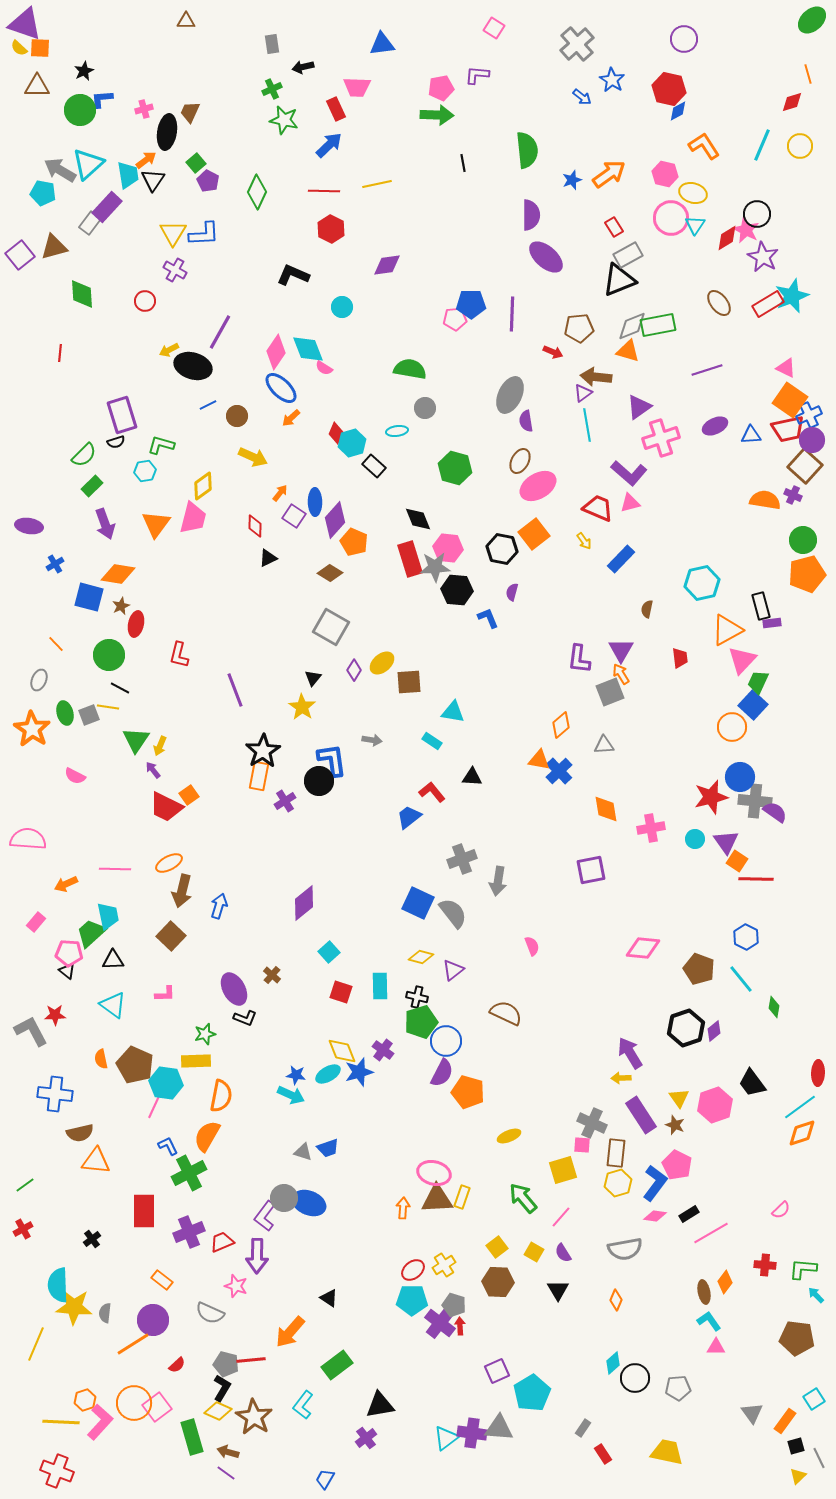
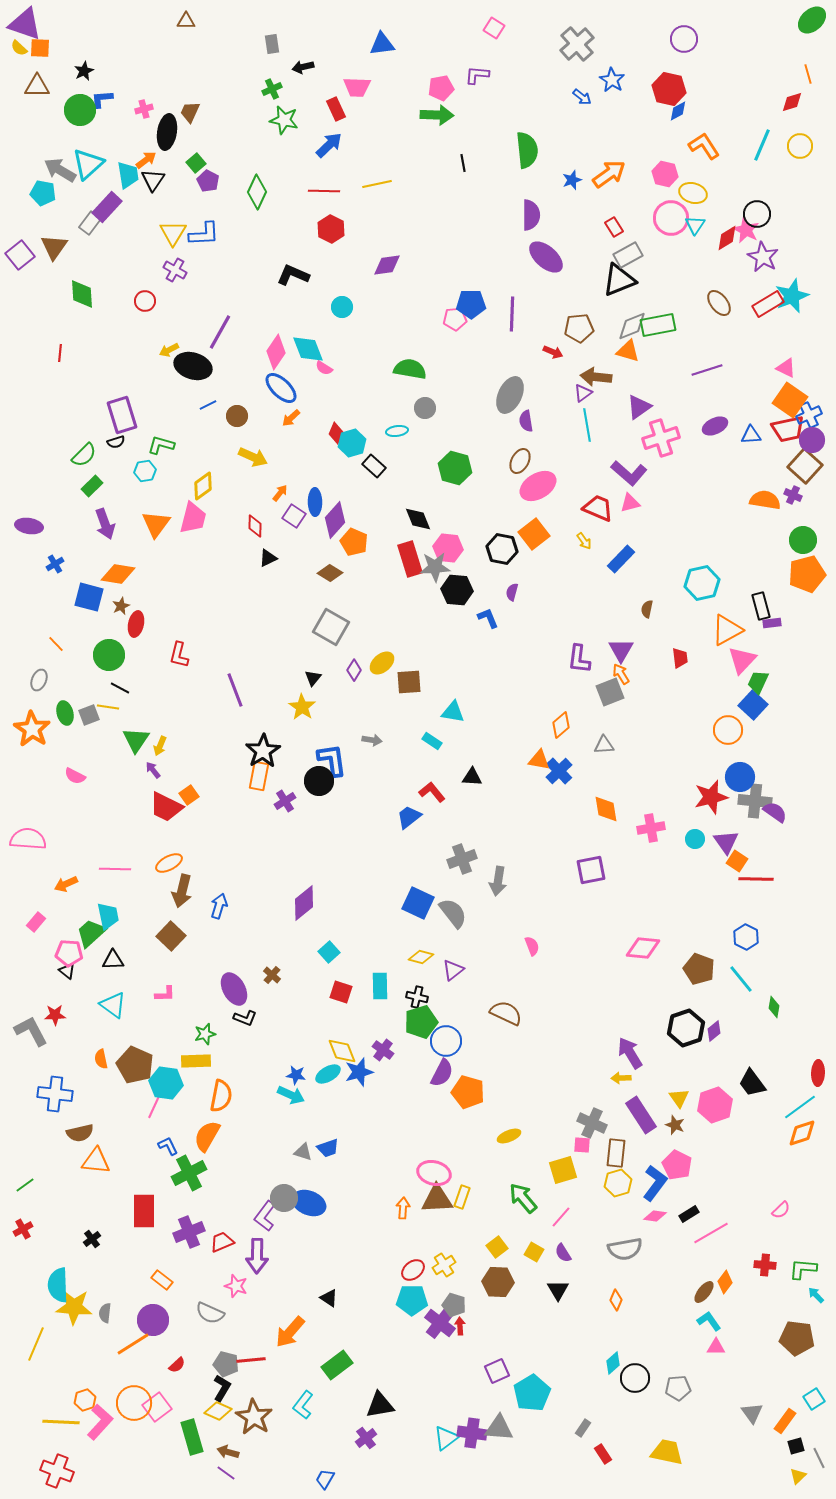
brown triangle at (54, 247): rotated 40 degrees counterclockwise
orange circle at (732, 727): moved 4 px left, 3 px down
brown ellipse at (704, 1292): rotated 50 degrees clockwise
